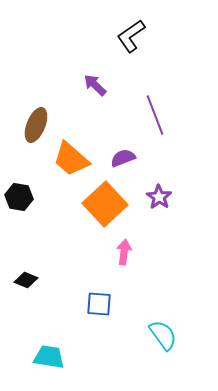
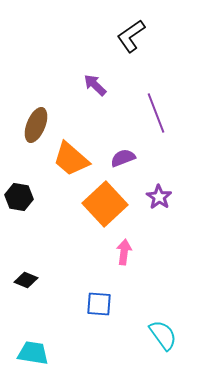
purple line: moved 1 px right, 2 px up
cyan trapezoid: moved 16 px left, 4 px up
